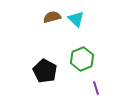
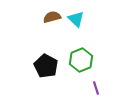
green hexagon: moved 1 px left, 1 px down
black pentagon: moved 1 px right, 5 px up
